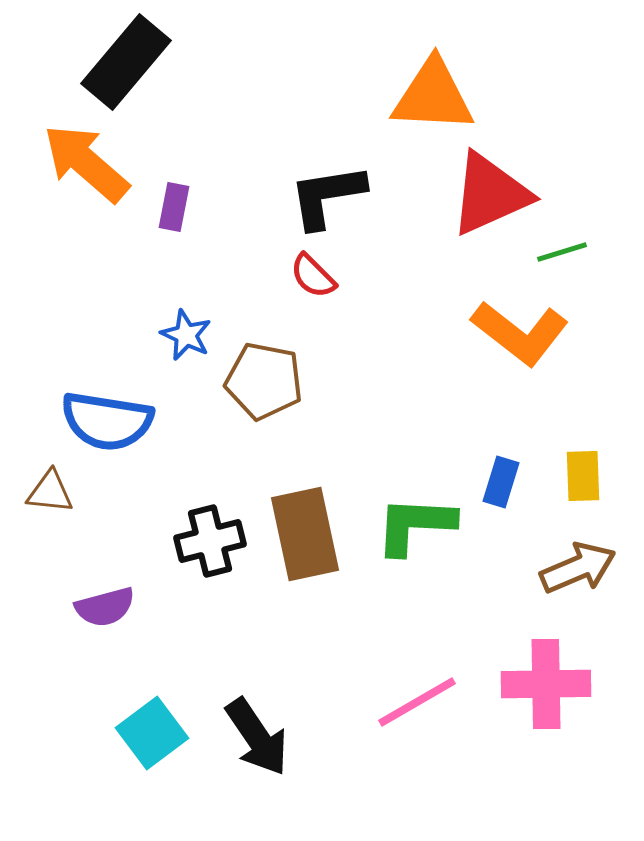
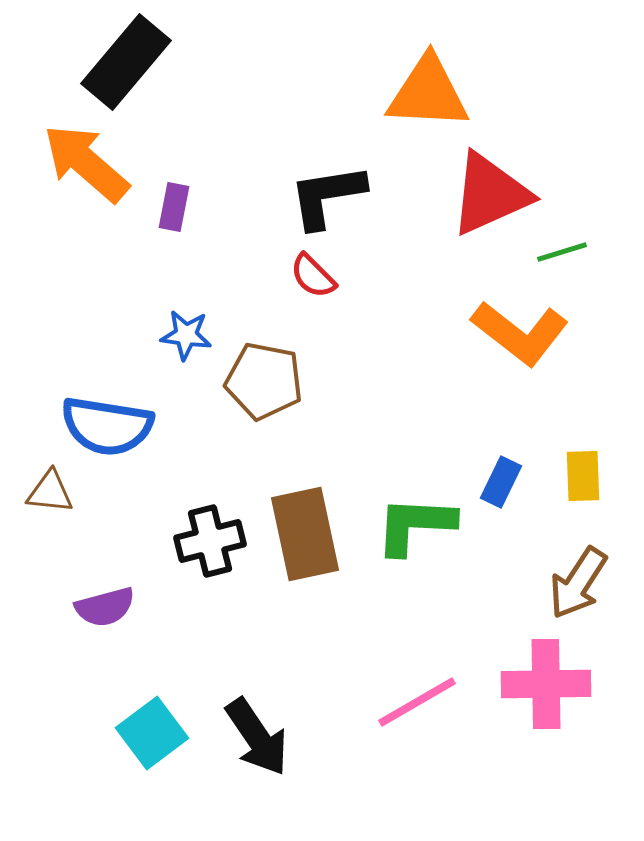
orange triangle: moved 5 px left, 3 px up
blue star: rotated 18 degrees counterclockwise
blue semicircle: moved 5 px down
blue rectangle: rotated 9 degrees clockwise
brown arrow: moved 15 px down; rotated 146 degrees clockwise
